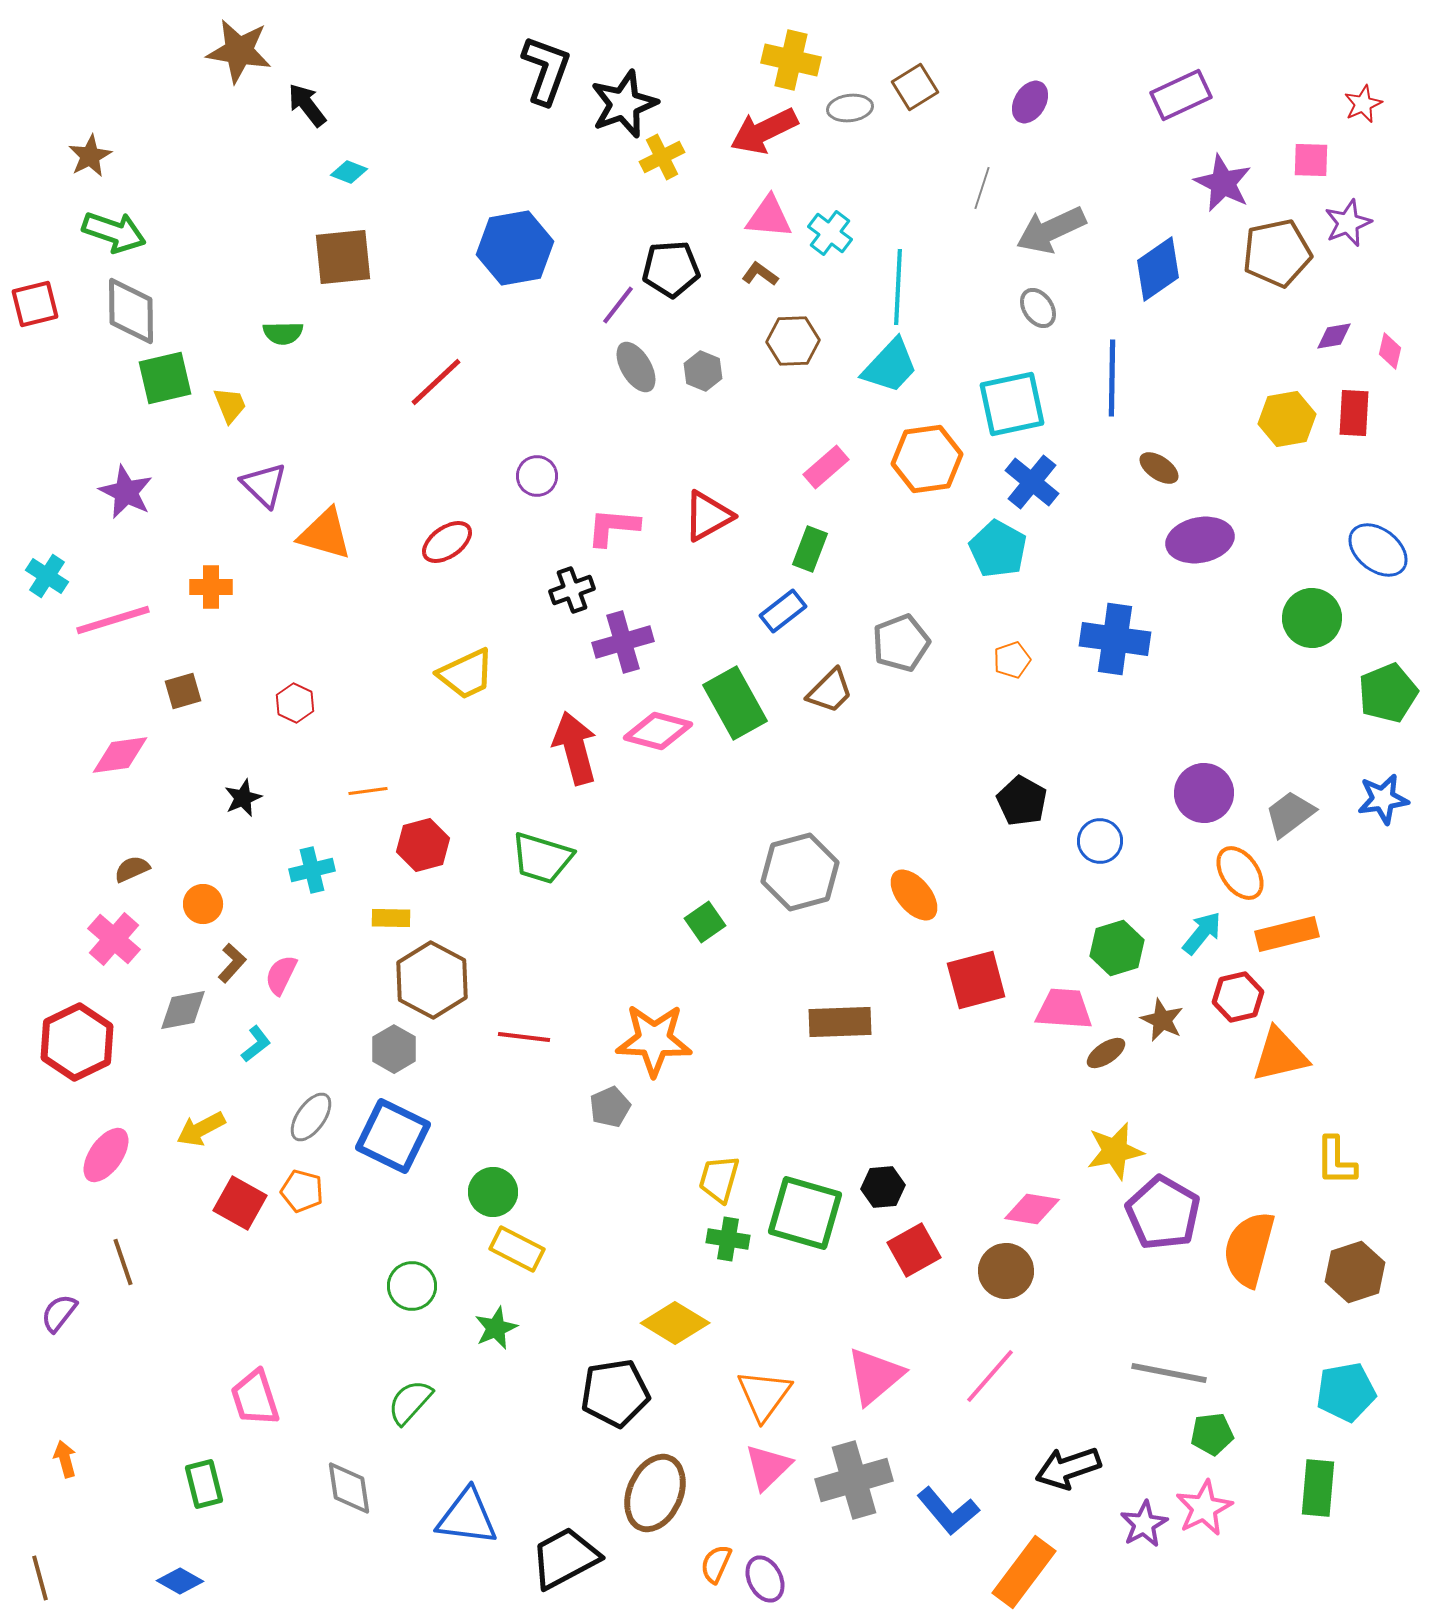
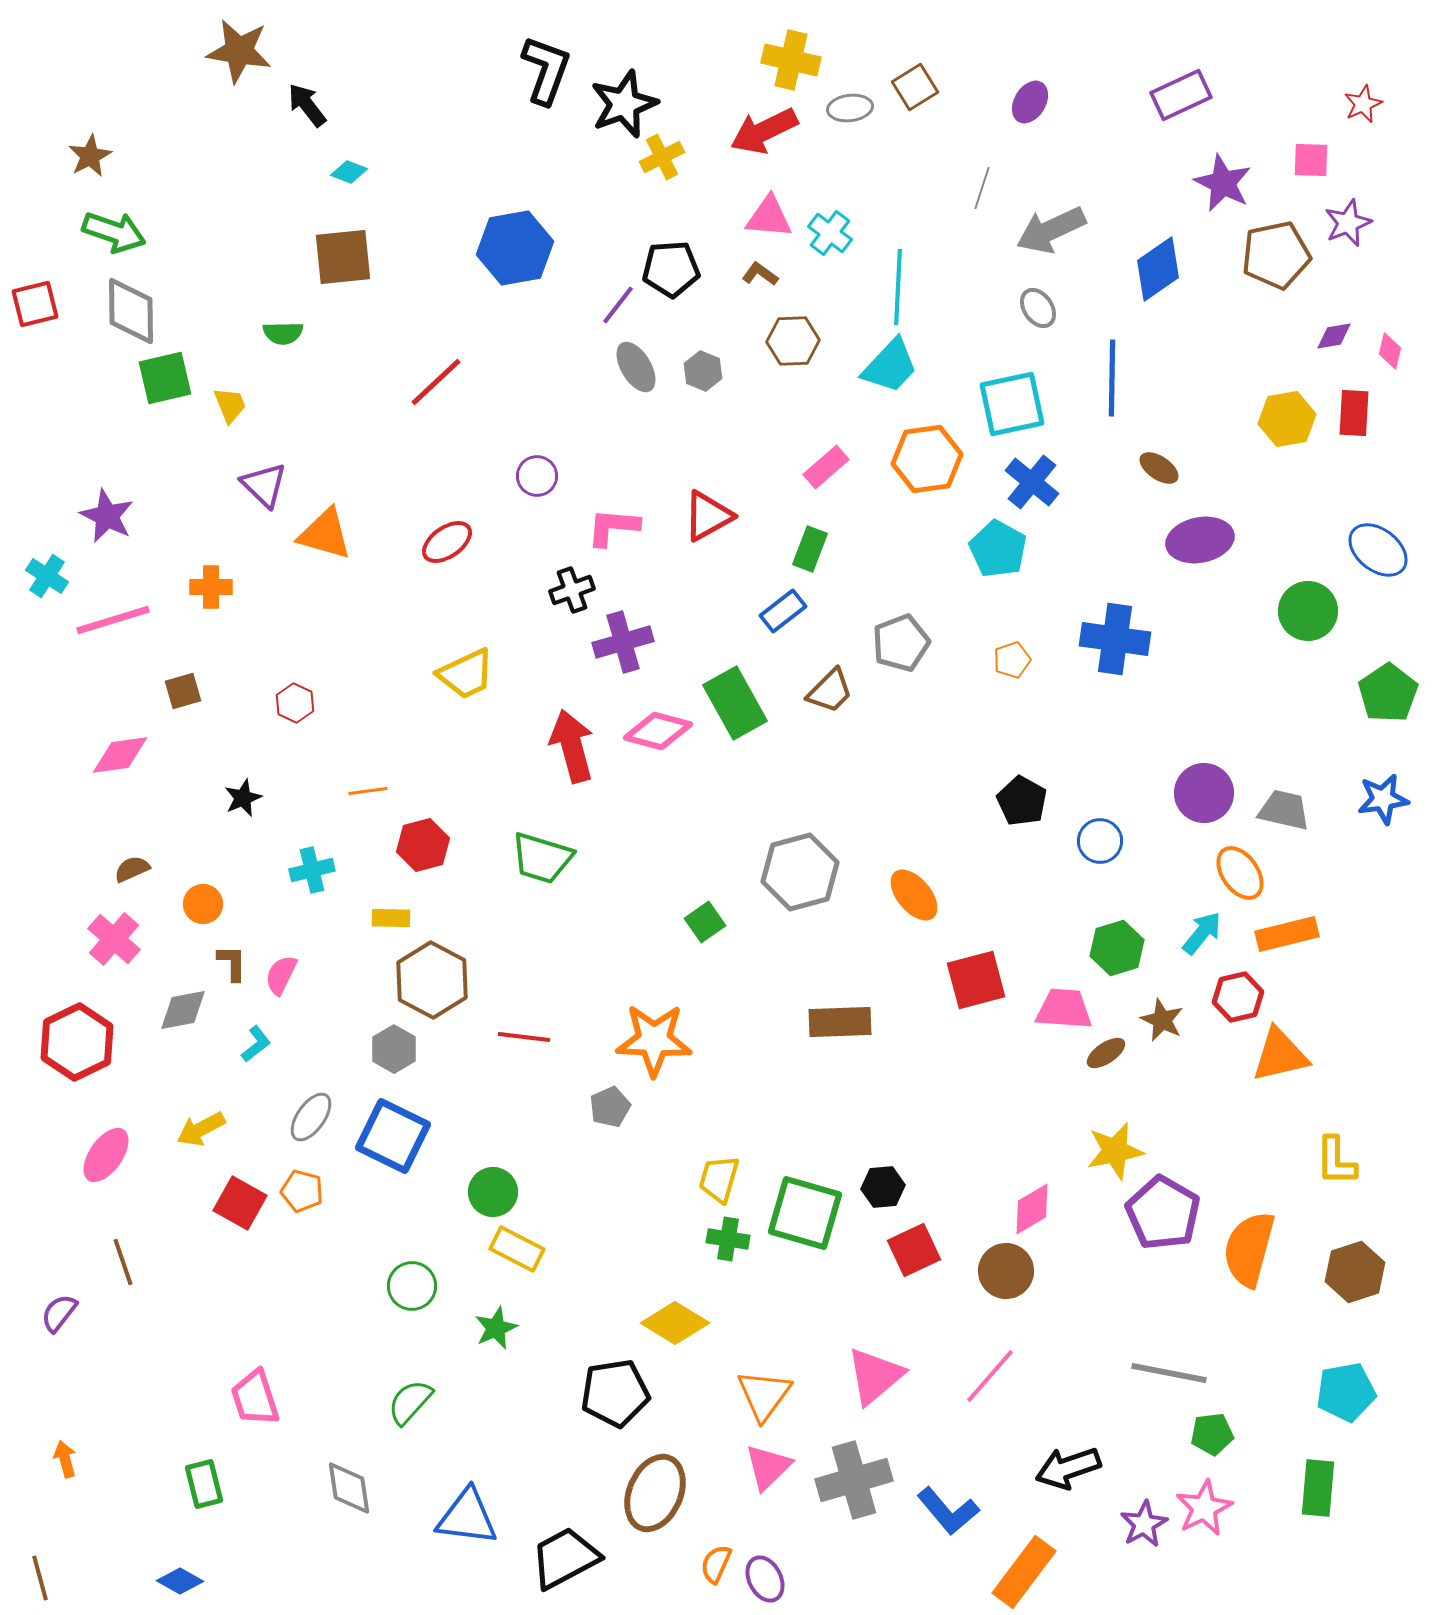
brown pentagon at (1277, 253): moved 1 px left, 2 px down
purple star at (126, 492): moved 19 px left, 24 px down
green circle at (1312, 618): moved 4 px left, 7 px up
green pentagon at (1388, 693): rotated 12 degrees counterclockwise
red arrow at (575, 748): moved 3 px left, 2 px up
gray trapezoid at (1290, 814): moved 6 px left, 4 px up; rotated 50 degrees clockwise
brown L-shape at (232, 963): rotated 42 degrees counterclockwise
pink diamond at (1032, 1209): rotated 40 degrees counterclockwise
red square at (914, 1250): rotated 4 degrees clockwise
